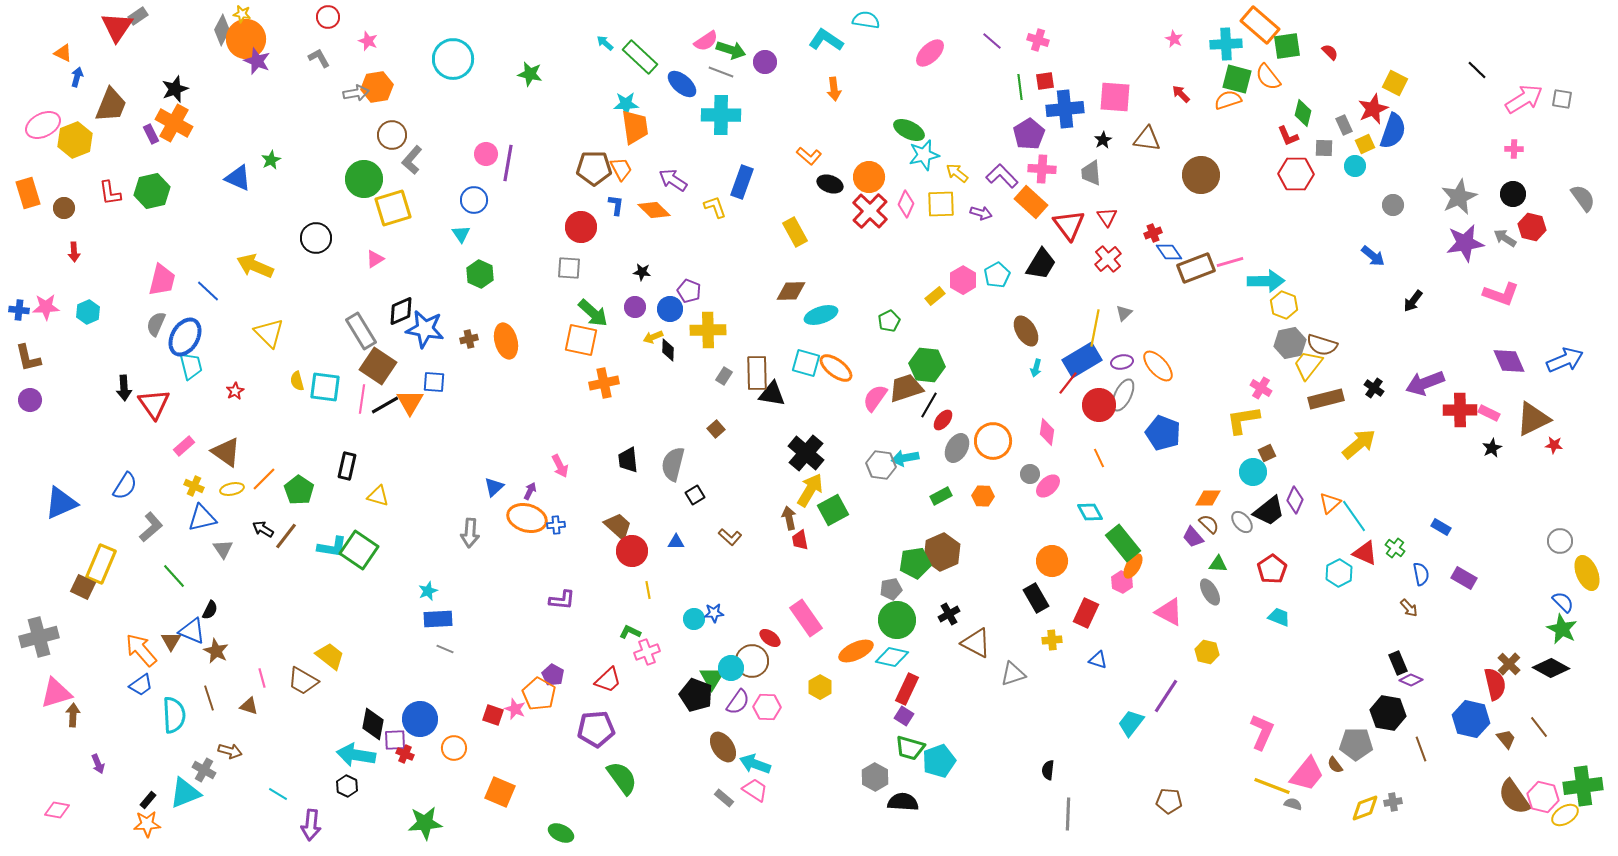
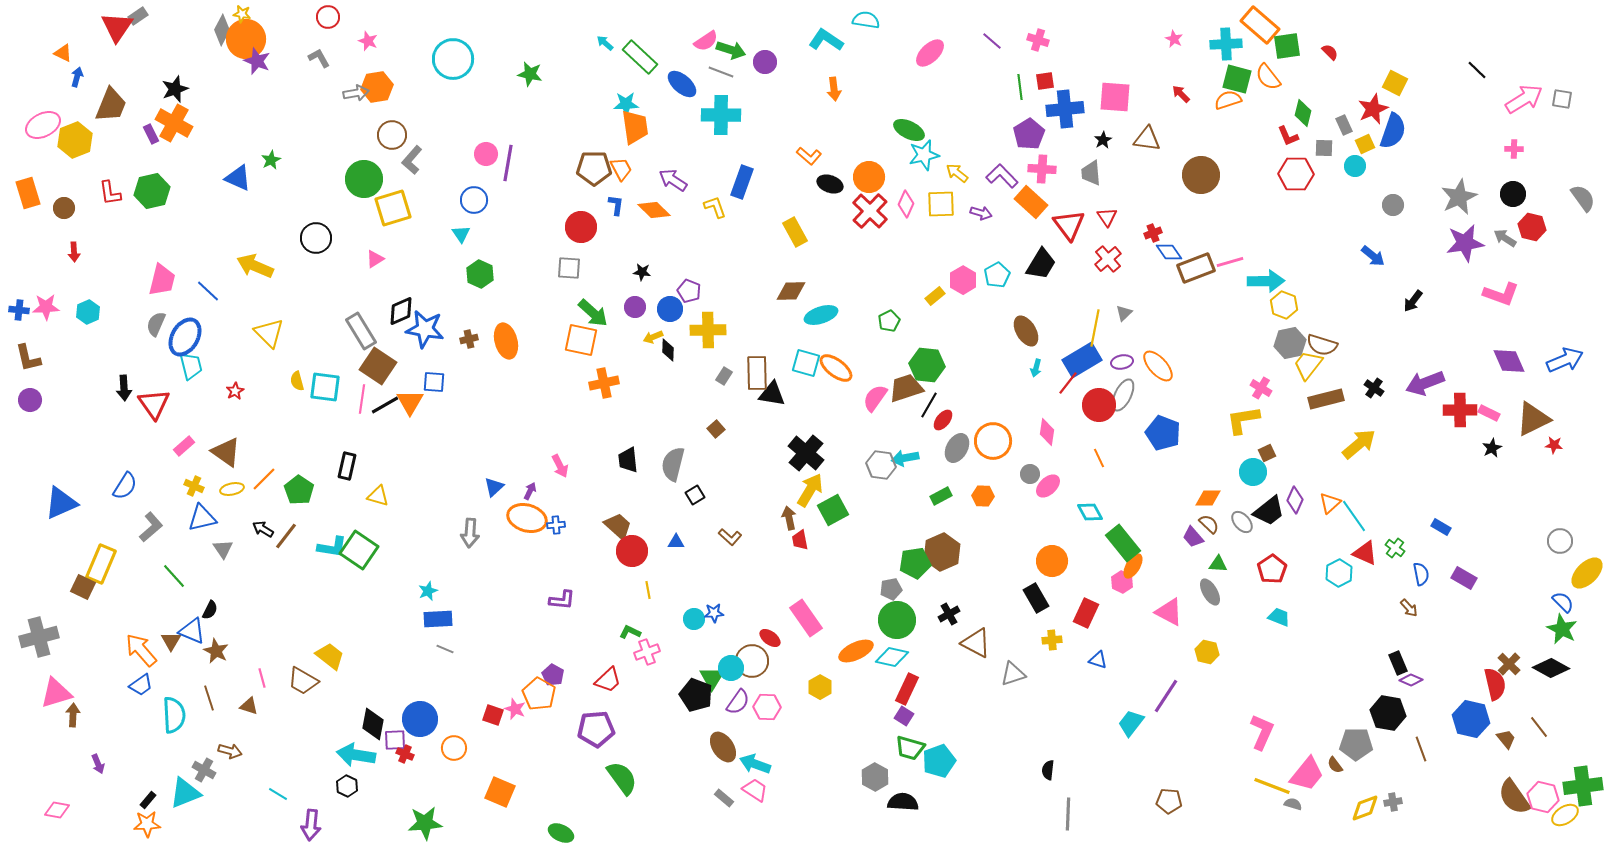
yellow ellipse at (1587, 573): rotated 68 degrees clockwise
